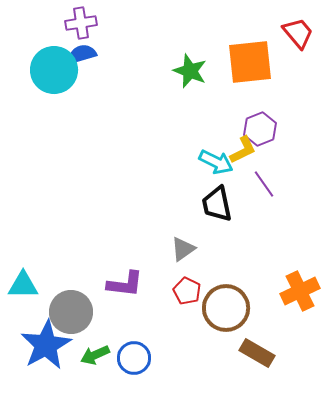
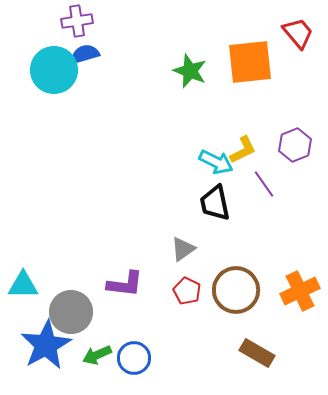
purple cross: moved 4 px left, 2 px up
blue semicircle: moved 3 px right
purple hexagon: moved 35 px right, 16 px down
black trapezoid: moved 2 px left, 1 px up
brown circle: moved 10 px right, 18 px up
green arrow: moved 2 px right
